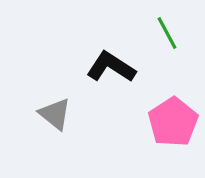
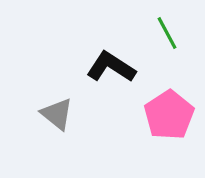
gray triangle: moved 2 px right
pink pentagon: moved 4 px left, 7 px up
